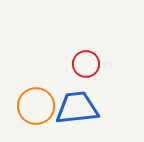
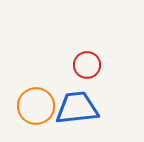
red circle: moved 1 px right, 1 px down
